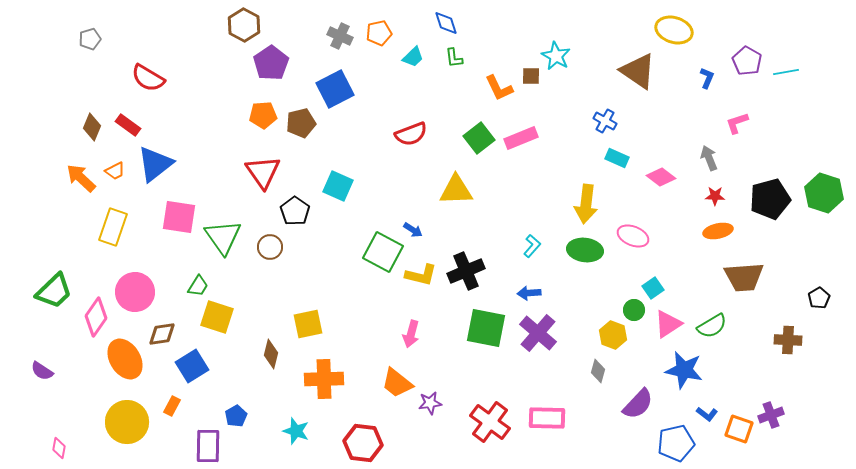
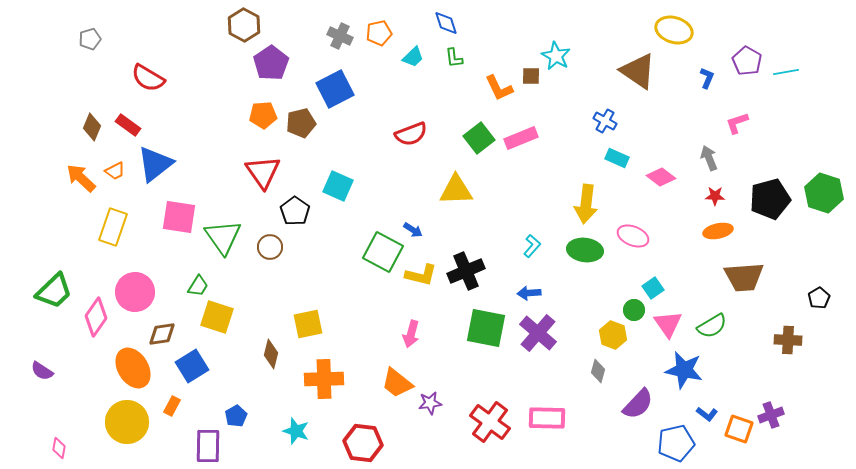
pink triangle at (668, 324): rotated 32 degrees counterclockwise
orange ellipse at (125, 359): moved 8 px right, 9 px down
